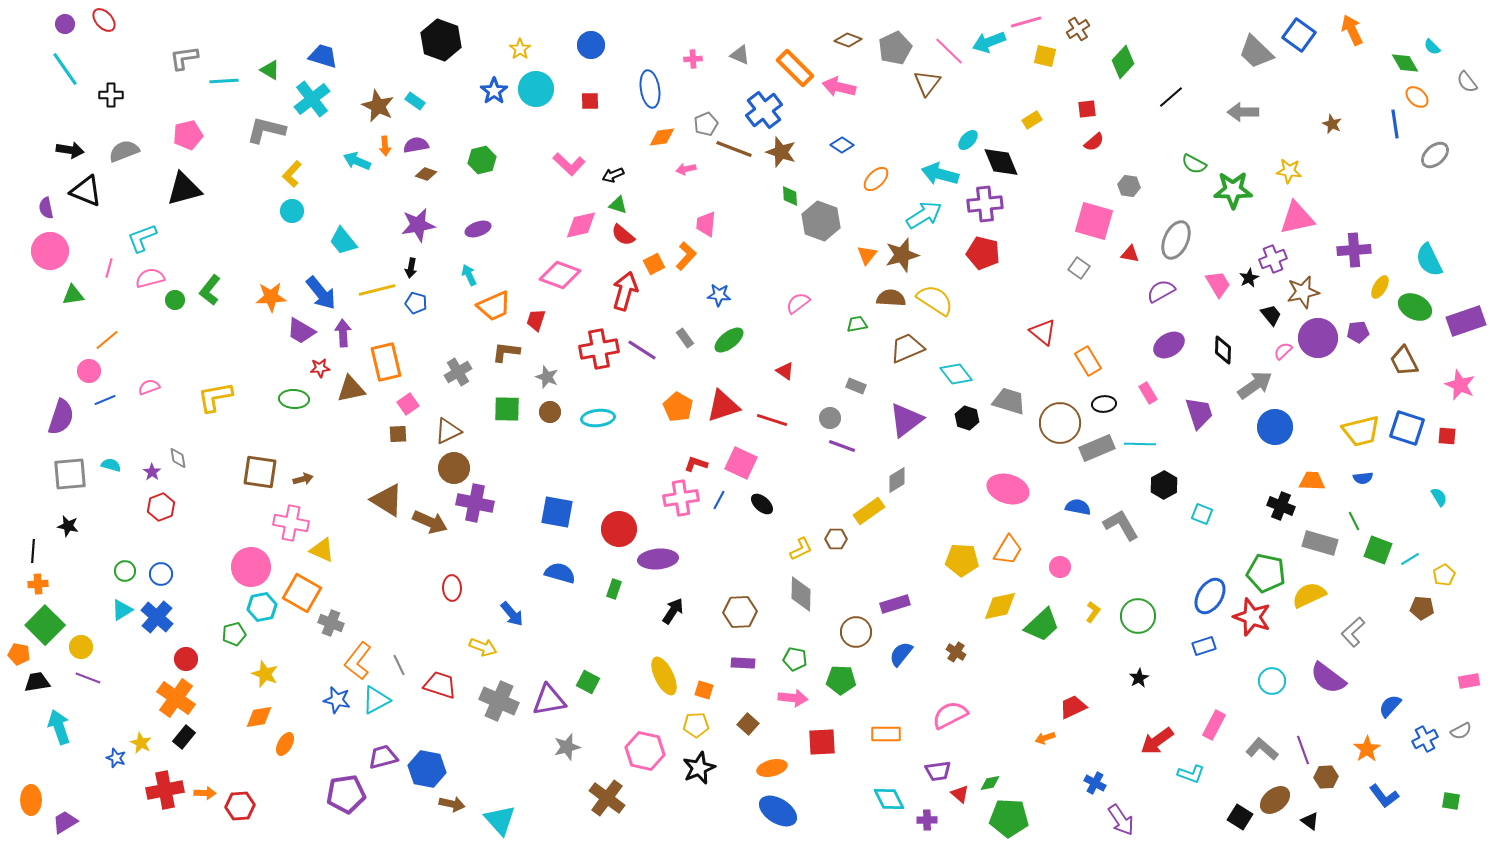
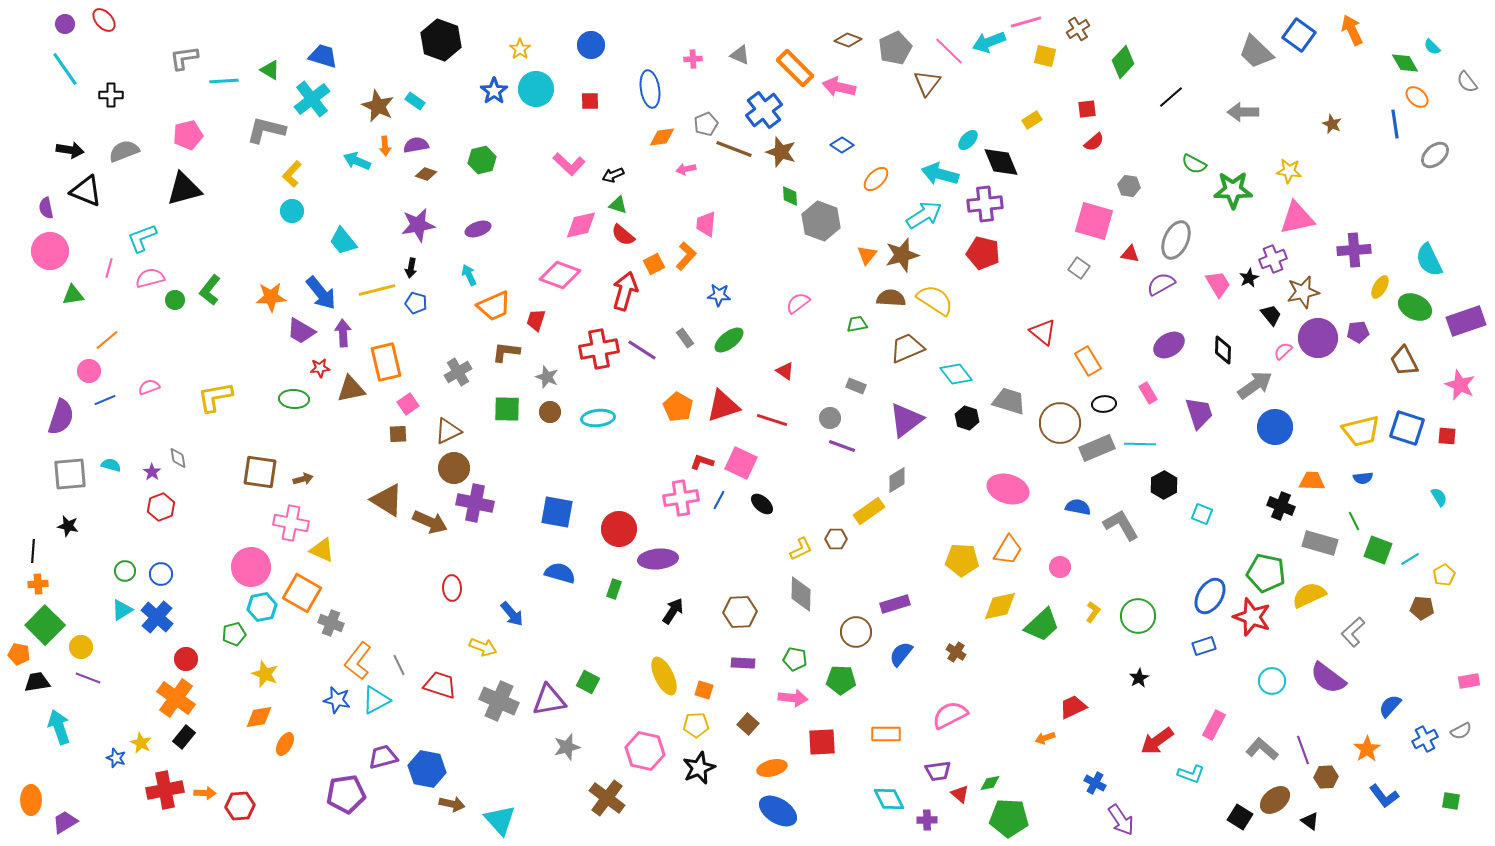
purple semicircle at (1161, 291): moved 7 px up
red L-shape at (696, 464): moved 6 px right, 2 px up
